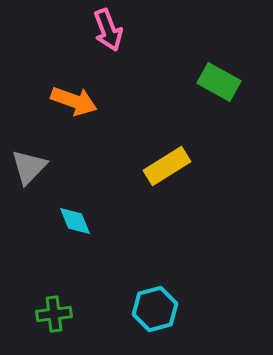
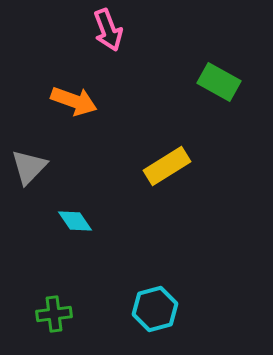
cyan diamond: rotated 12 degrees counterclockwise
